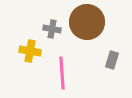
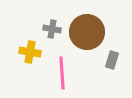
brown circle: moved 10 px down
yellow cross: moved 1 px down
